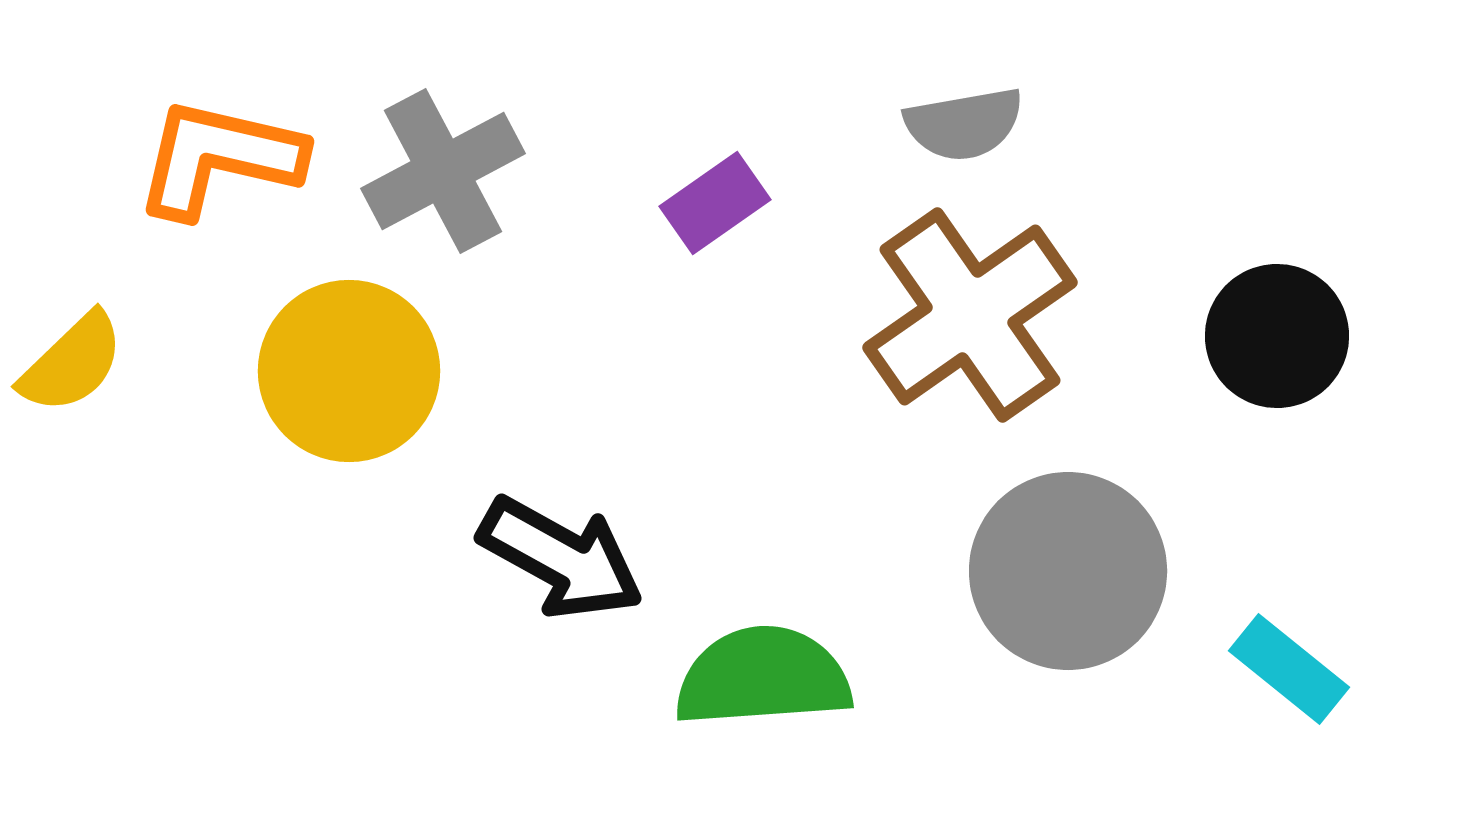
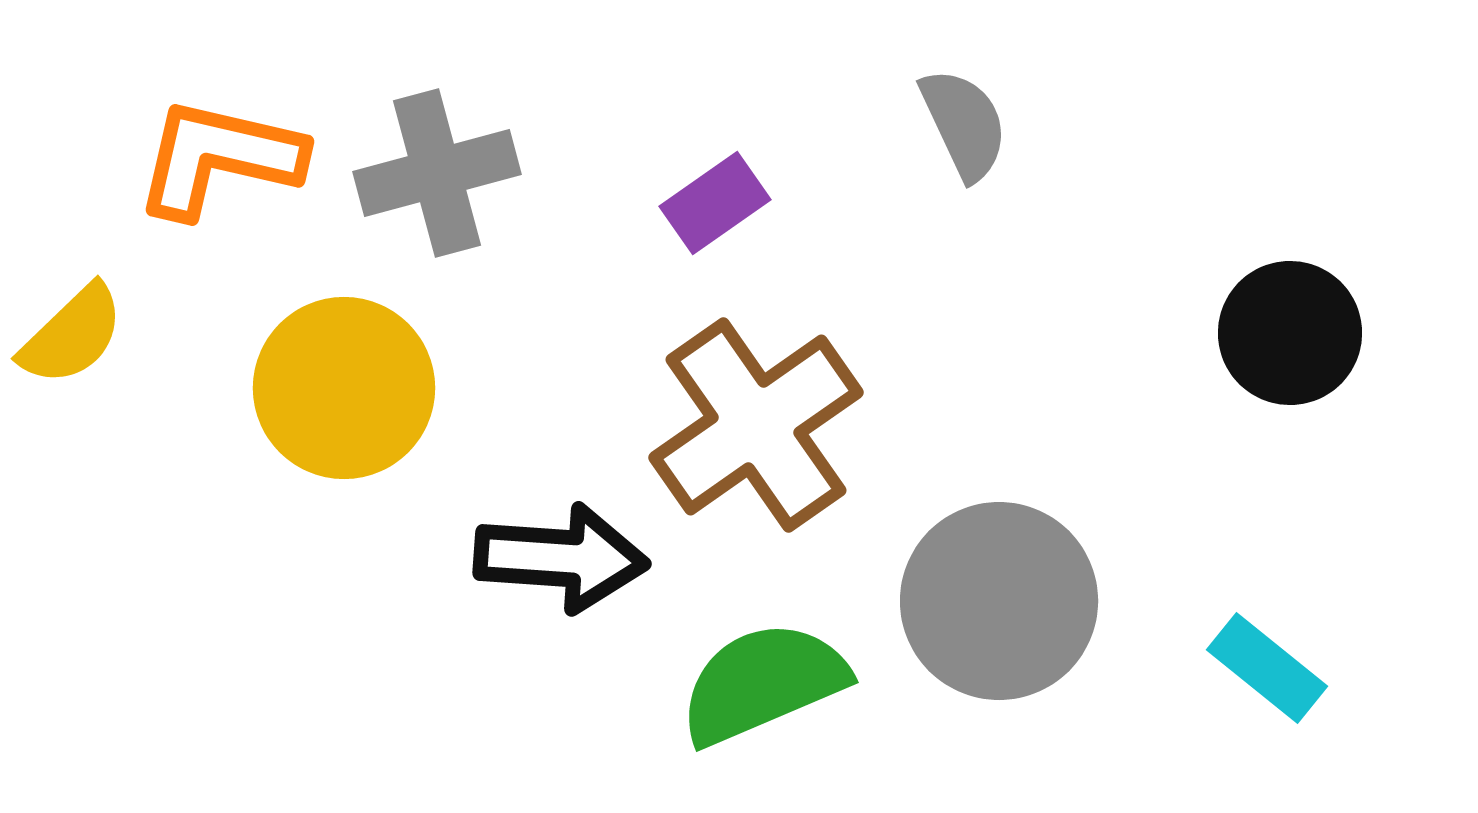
gray semicircle: rotated 105 degrees counterclockwise
gray cross: moved 6 px left, 2 px down; rotated 13 degrees clockwise
brown cross: moved 214 px left, 110 px down
black circle: moved 13 px right, 3 px up
yellow semicircle: moved 28 px up
yellow circle: moved 5 px left, 17 px down
black arrow: rotated 25 degrees counterclockwise
gray circle: moved 69 px left, 30 px down
cyan rectangle: moved 22 px left, 1 px up
green semicircle: moved 6 px down; rotated 19 degrees counterclockwise
